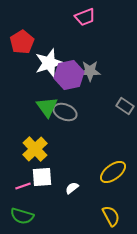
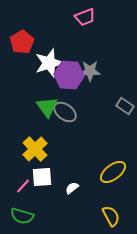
purple hexagon: rotated 16 degrees clockwise
gray ellipse: rotated 15 degrees clockwise
pink line: rotated 28 degrees counterclockwise
